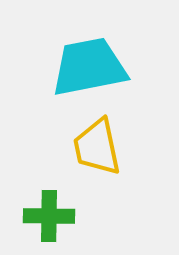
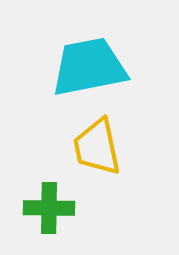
green cross: moved 8 px up
